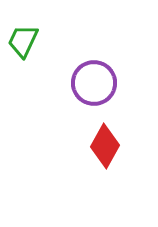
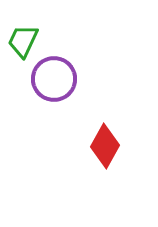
purple circle: moved 40 px left, 4 px up
